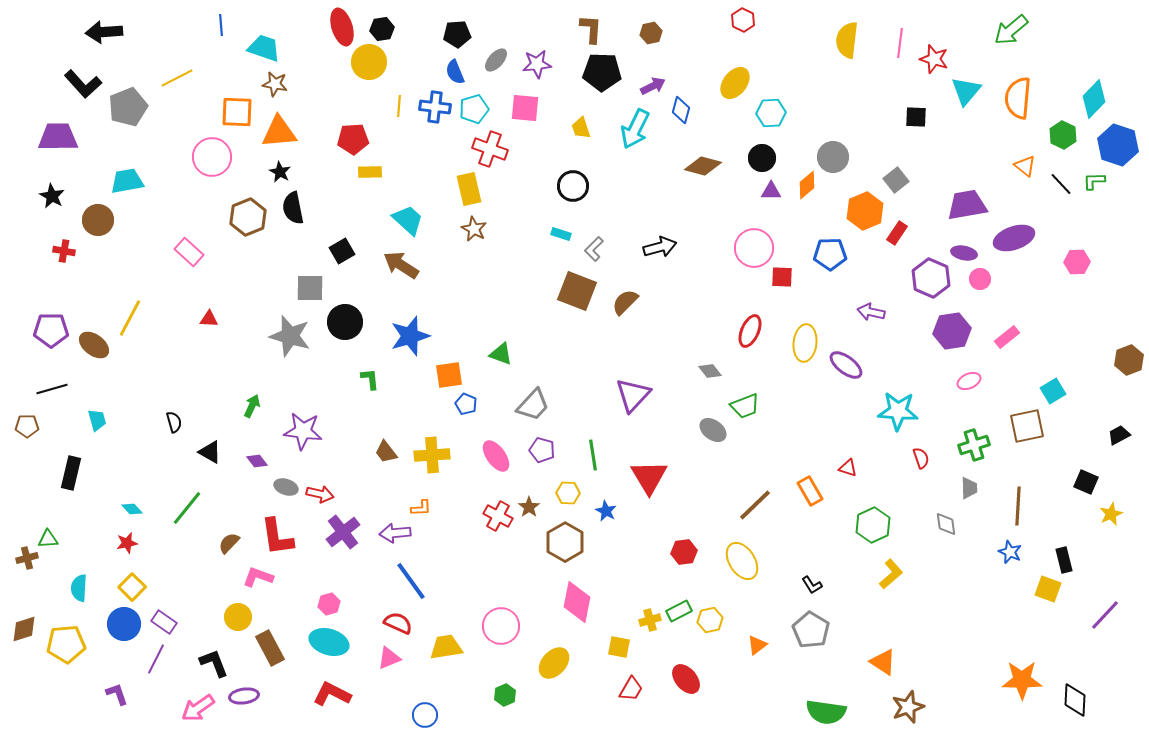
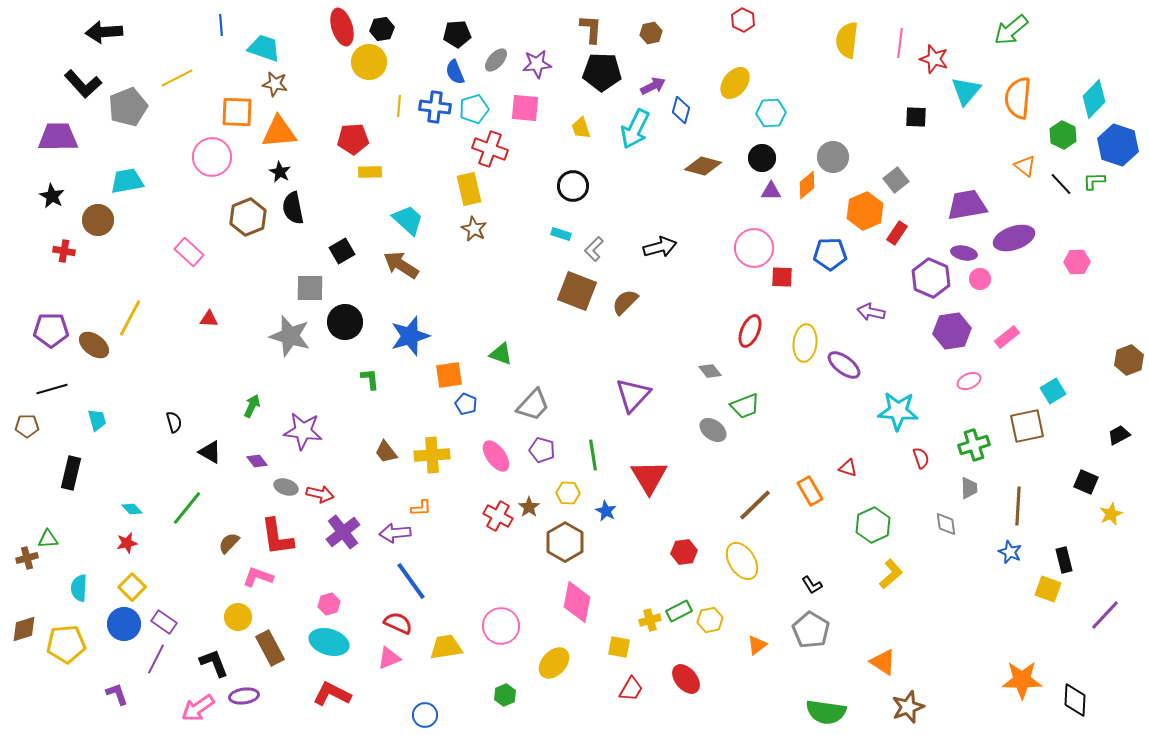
purple ellipse at (846, 365): moved 2 px left
